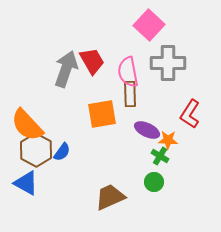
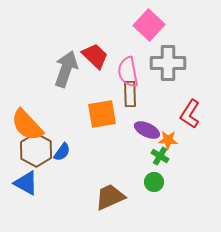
red trapezoid: moved 3 px right, 5 px up; rotated 16 degrees counterclockwise
